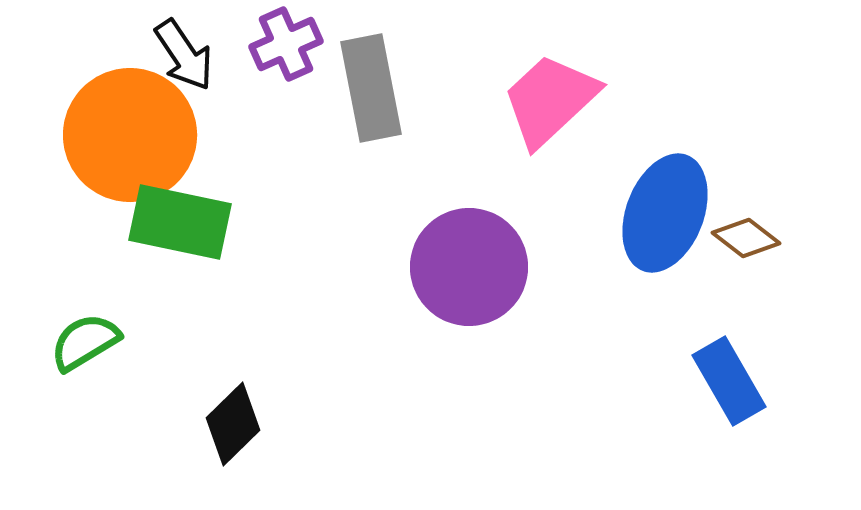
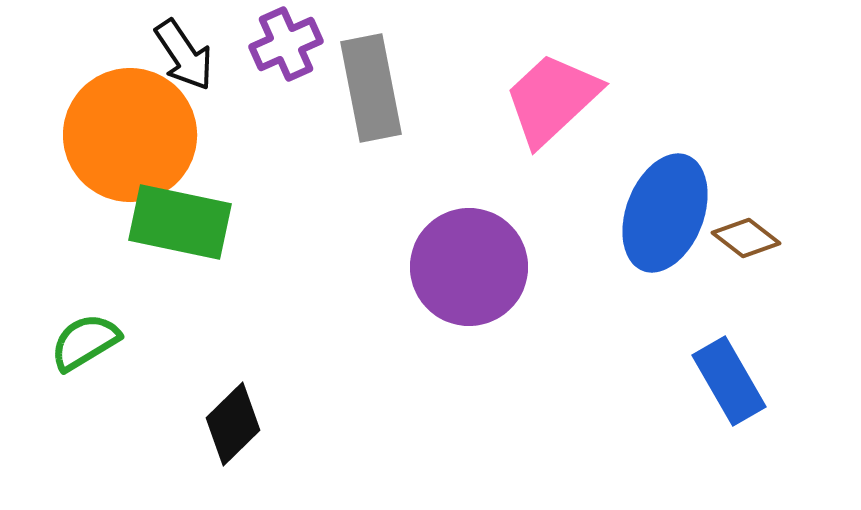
pink trapezoid: moved 2 px right, 1 px up
